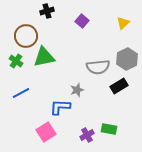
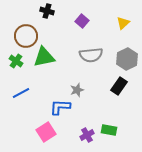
black cross: rotated 32 degrees clockwise
gray semicircle: moved 7 px left, 12 px up
black rectangle: rotated 24 degrees counterclockwise
green rectangle: moved 1 px down
